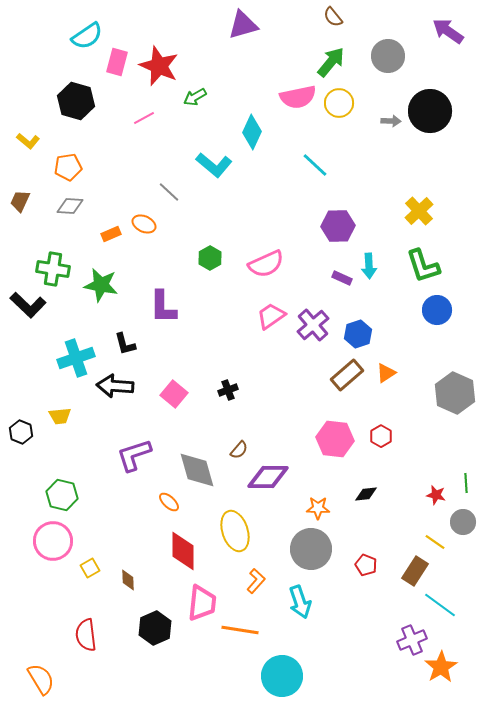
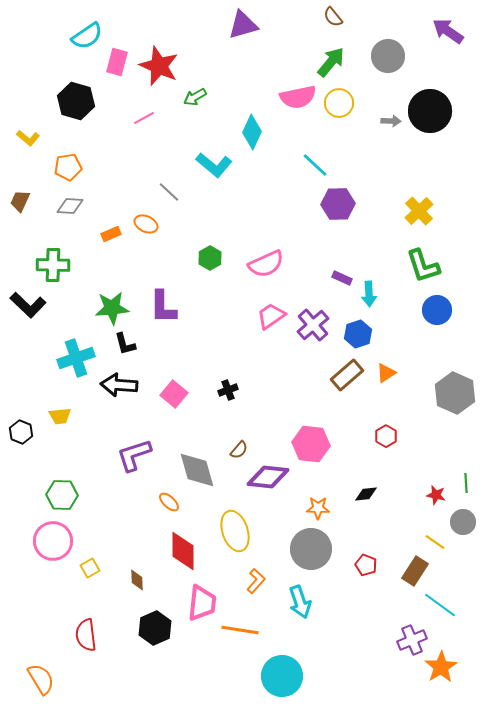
yellow L-shape at (28, 141): moved 3 px up
orange ellipse at (144, 224): moved 2 px right
purple hexagon at (338, 226): moved 22 px up
cyan arrow at (369, 266): moved 28 px down
green cross at (53, 269): moved 4 px up; rotated 8 degrees counterclockwise
green star at (101, 285): moved 11 px right, 23 px down; rotated 16 degrees counterclockwise
black arrow at (115, 386): moved 4 px right, 1 px up
red hexagon at (381, 436): moved 5 px right
pink hexagon at (335, 439): moved 24 px left, 5 px down
purple diamond at (268, 477): rotated 6 degrees clockwise
green hexagon at (62, 495): rotated 12 degrees counterclockwise
brown diamond at (128, 580): moved 9 px right
